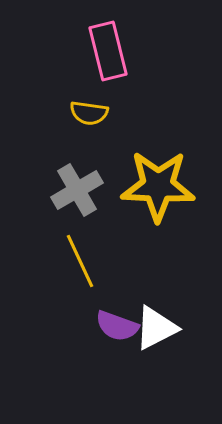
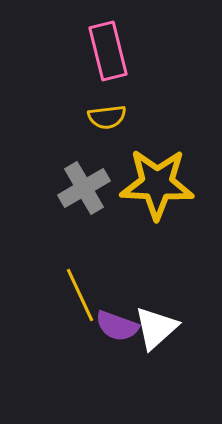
yellow semicircle: moved 18 px right, 4 px down; rotated 15 degrees counterclockwise
yellow star: moved 1 px left, 2 px up
gray cross: moved 7 px right, 2 px up
yellow line: moved 34 px down
white triangle: rotated 15 degrees counterclockwise
